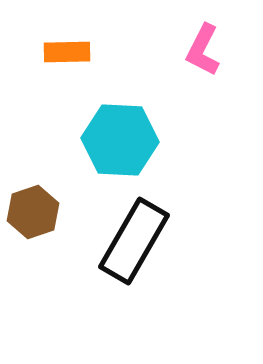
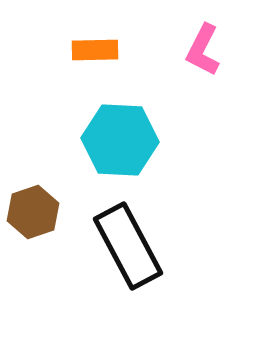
orange rectangle: moved 28 px right, 2 px up
black rectangle: moved 6 px left, 5 px down; rotated 58 degrees counterclockwise
